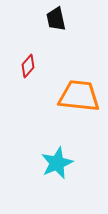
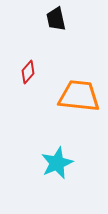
red diamond: moved 6 px down
